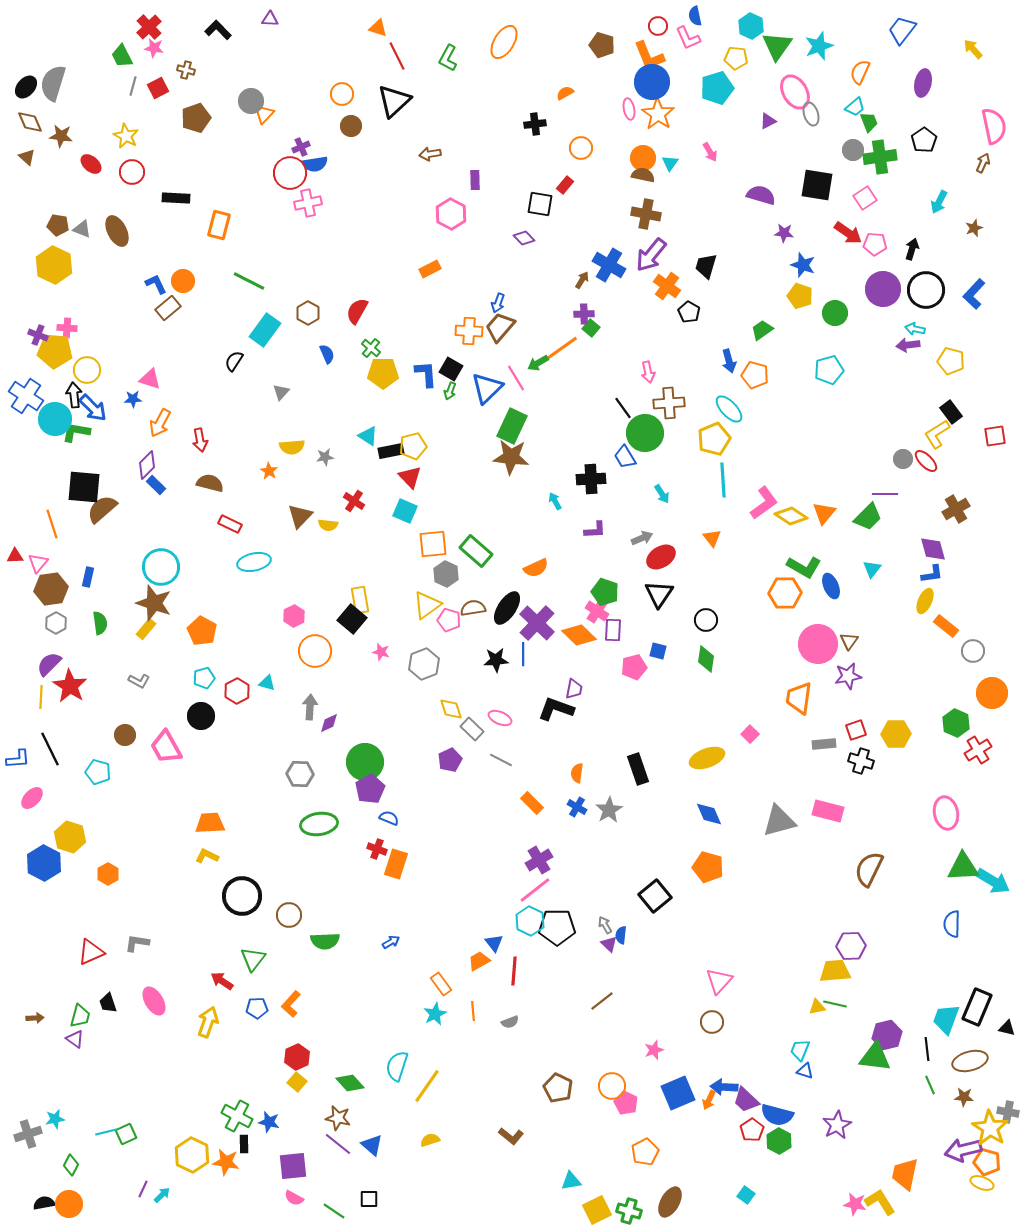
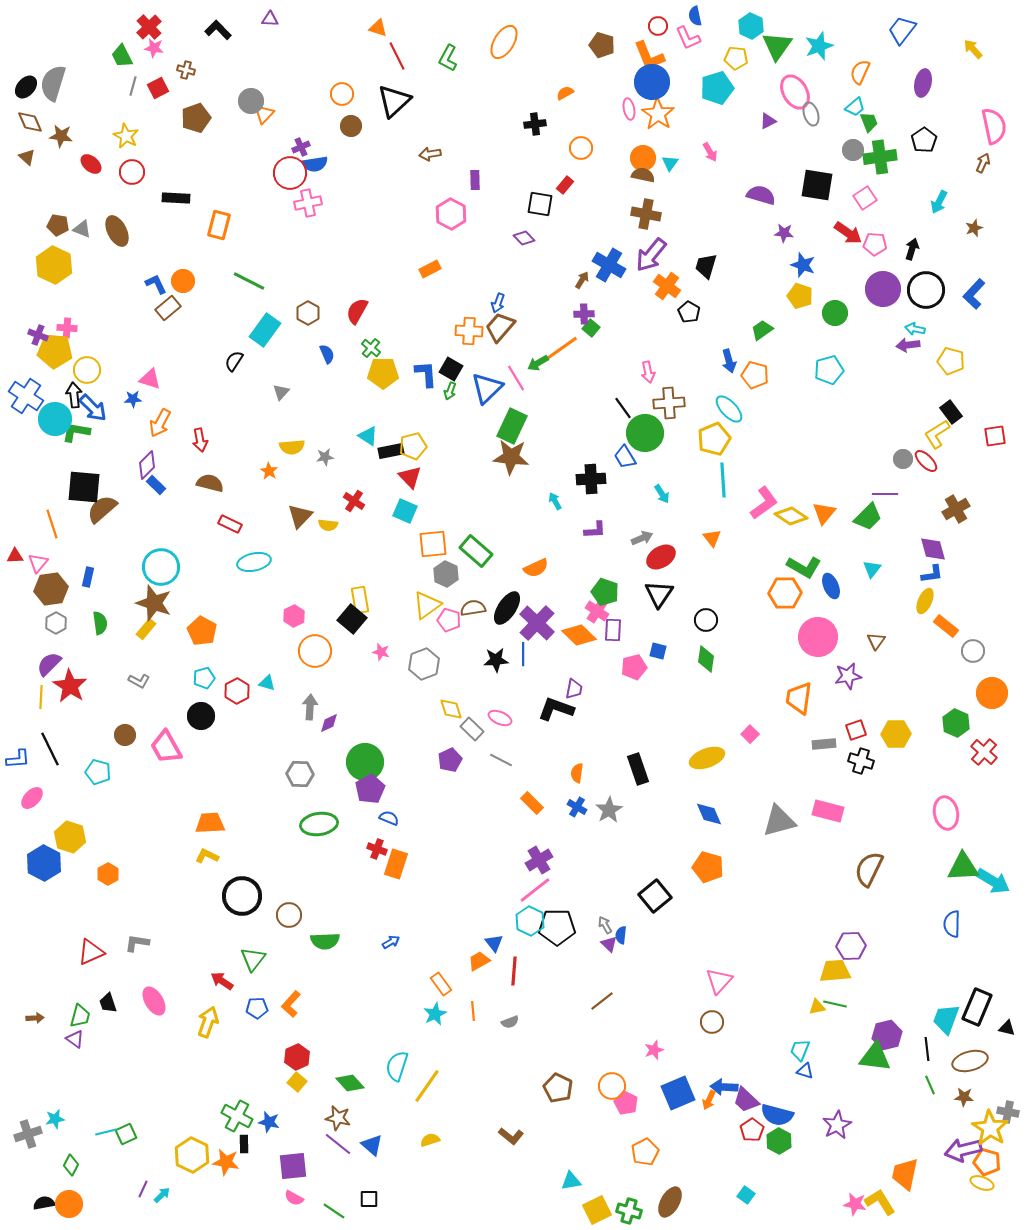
brown triangle at (849, 641): moved 27 px right
pink circle at (818, 644): moved 7 px up
red cross at (978, 750): moved 6 px right, 2 px down; rotated 16 degrees counterclockwise
